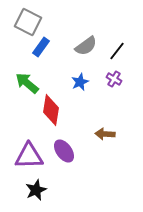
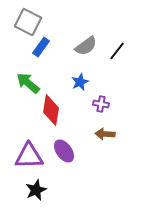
purple cross: moved 13 px left, 25 px down; rotated 21 degrees counterclockwise
green arrow: moved 1 px right
